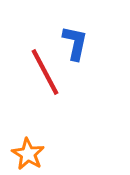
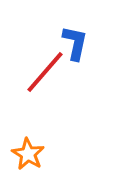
red line: rotated 69 degrees clockwise
